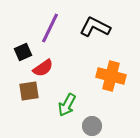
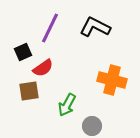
orange cross: moved 1 px right, 4 px down
